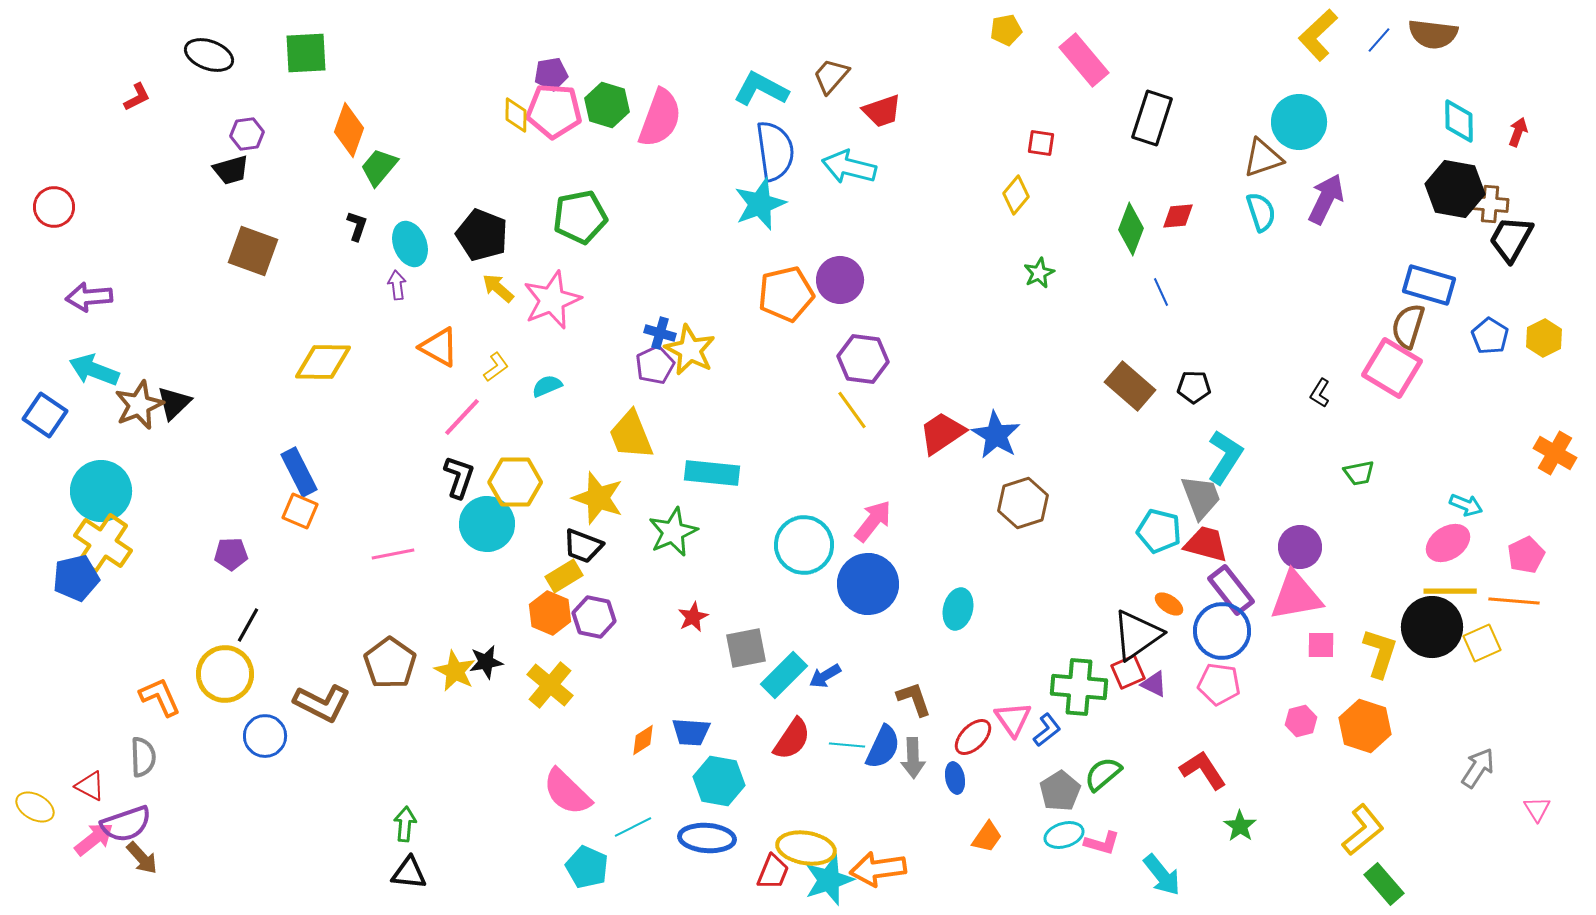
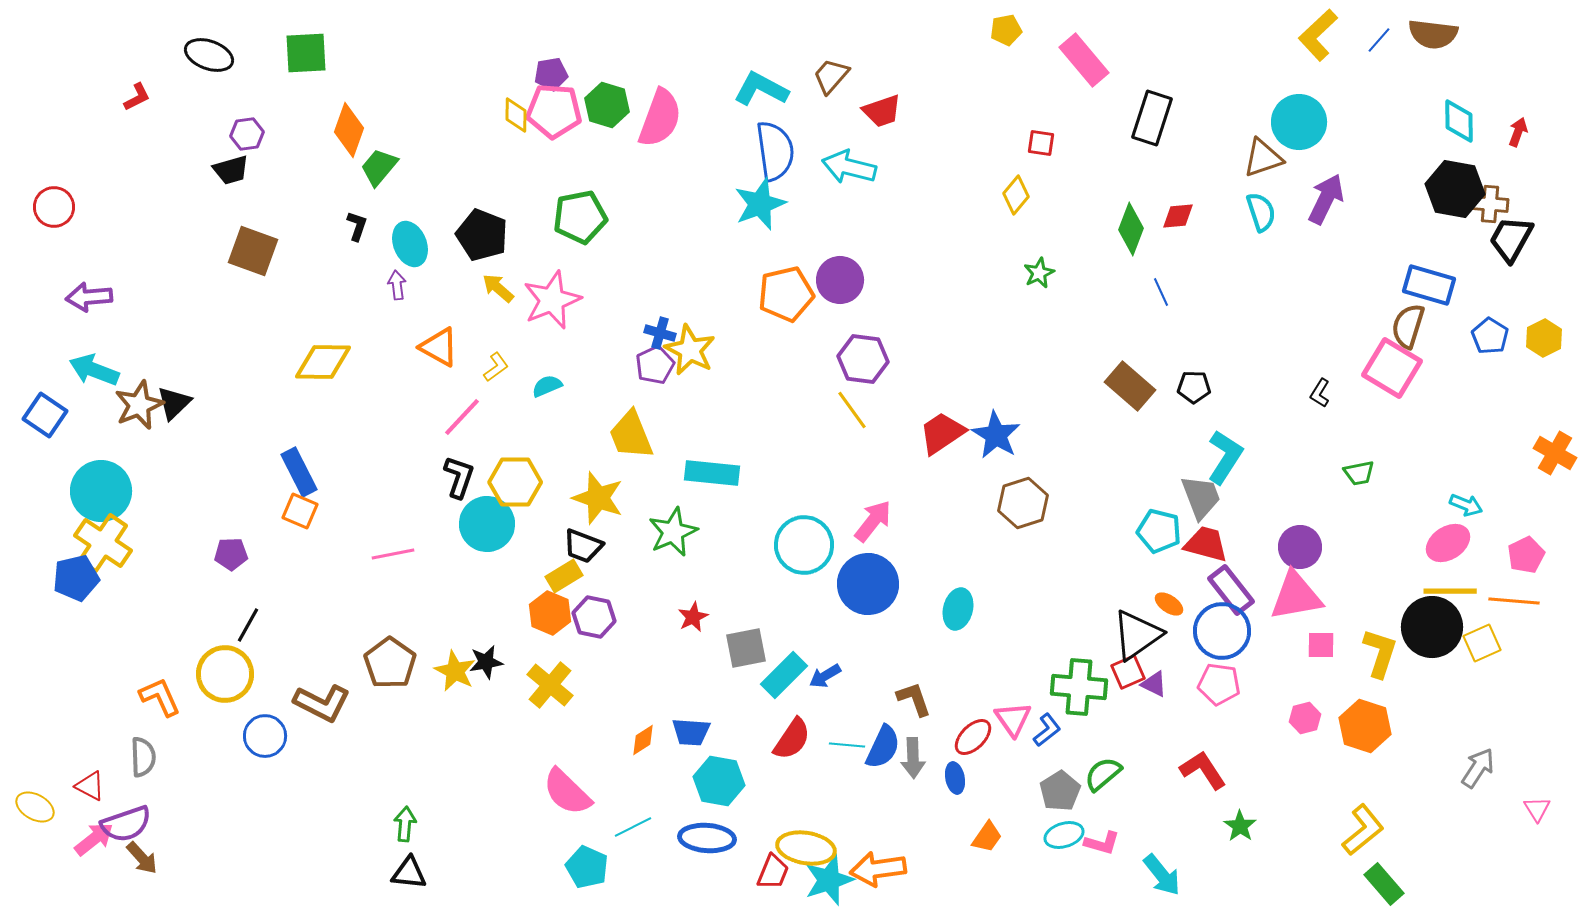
pink hexagon at (1301, 721): moved 4 px right, 3 px up
